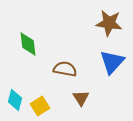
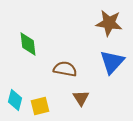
yellow square: rotated 18 degrees clockwise
